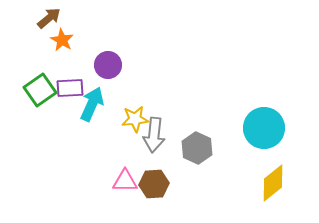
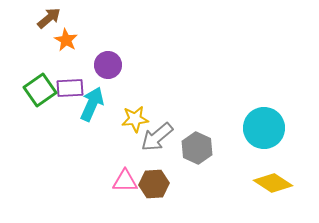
orange star: moved 4 px right
gray arrow: moved 3 px right, 2 px down; rotated 44 degrees clockwise
yellow diamond: rotated 72 degrees clockwise
